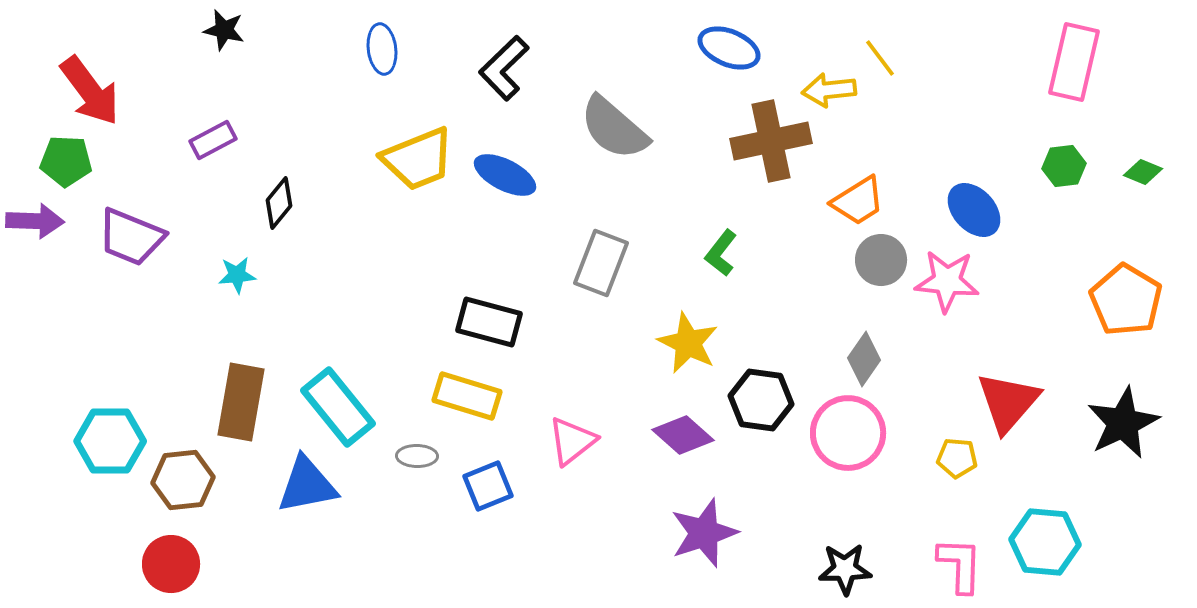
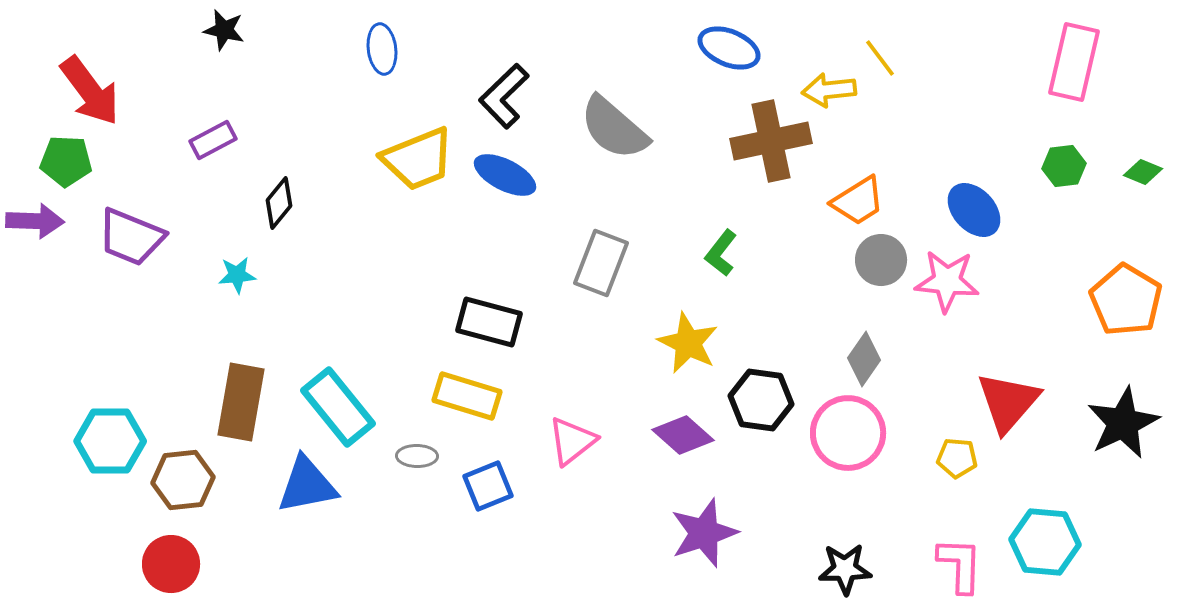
black L-shape at (504, 68): moved 28 px down
